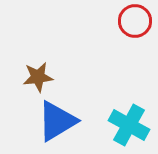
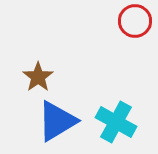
brown star: rotated 28 degrees counterclockwise
cyan cross: moved 13 px left, 3 px up
